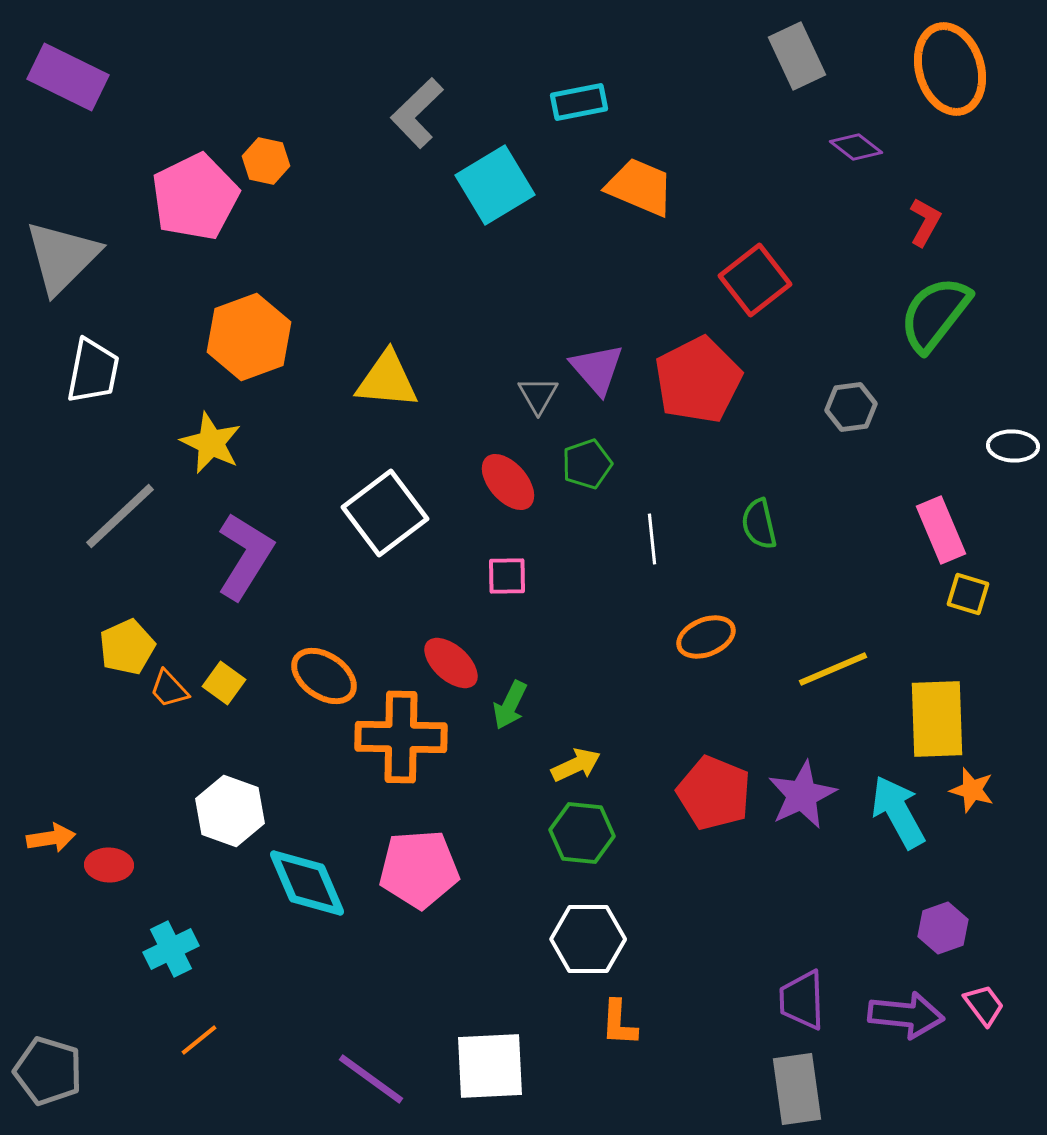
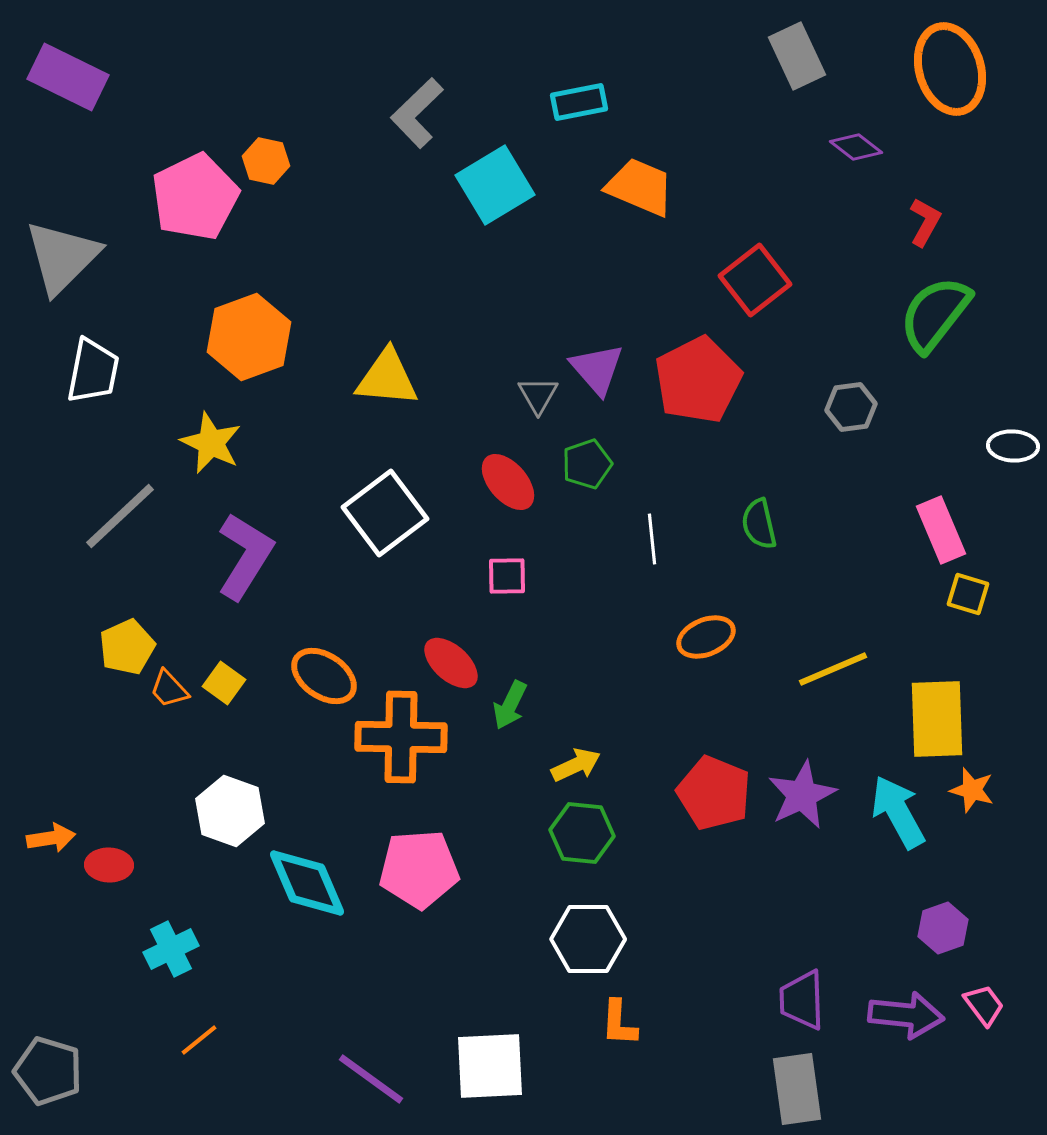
yellow triangle at (387, 380): moved 2 px up
